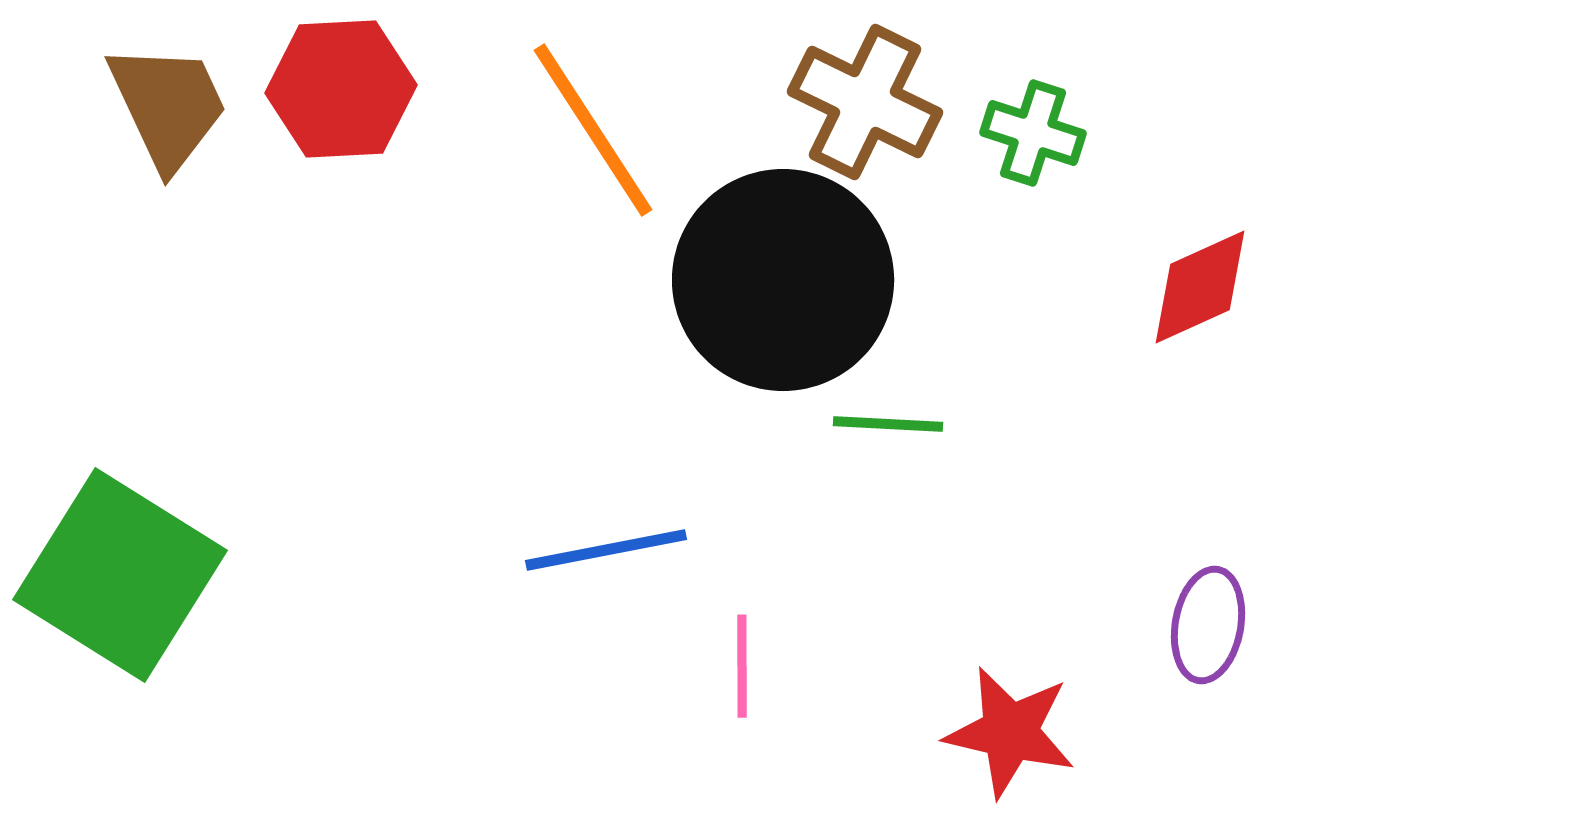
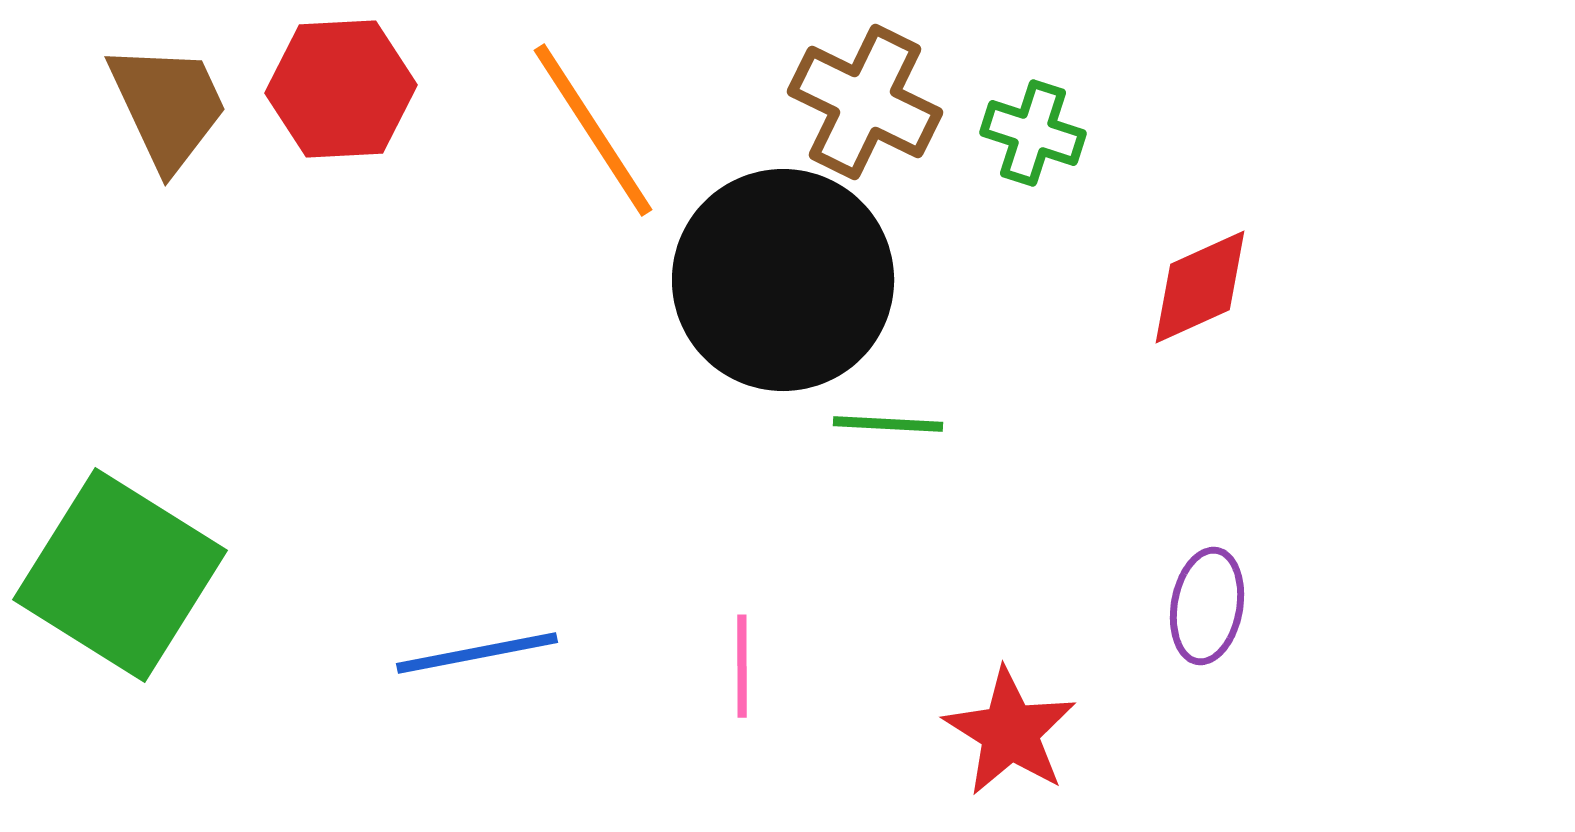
blue line: moved 129 px left, 103 px down
purple ellipse: moved 1 px left, 19 px up
red star: rotated 19 degrees clockwise
